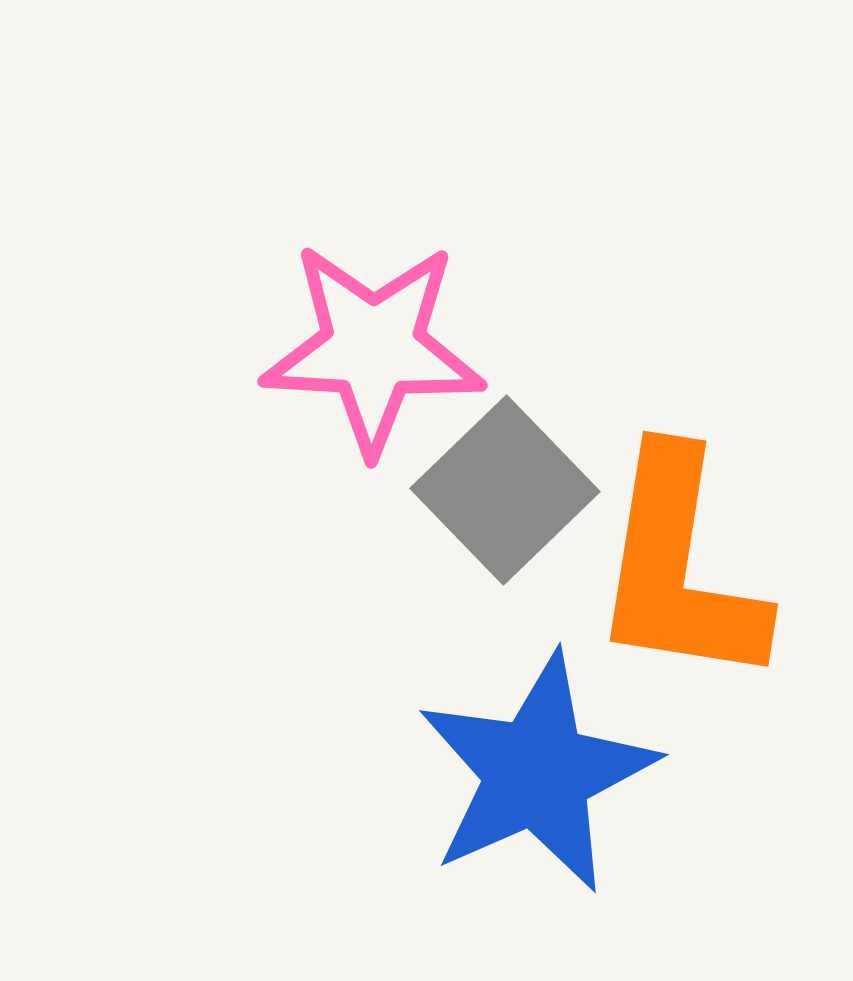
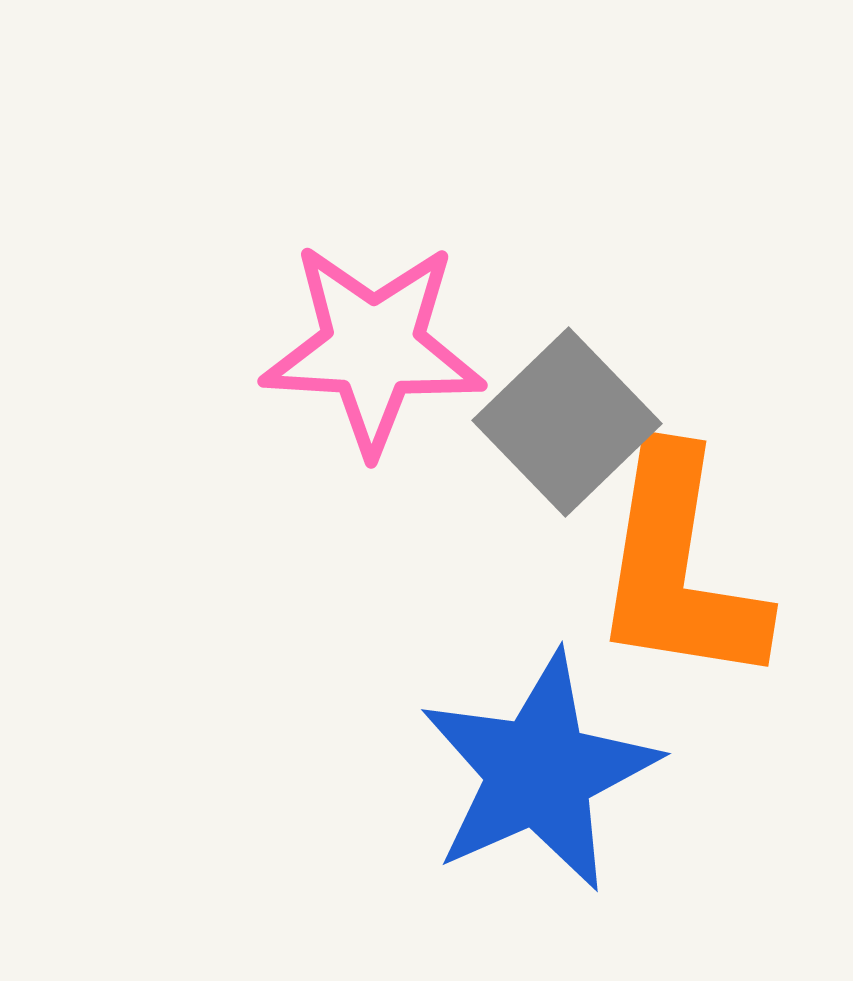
gray square: moved 62 px right, 68 px up
blue star: moved 2 px right, 1 px up
